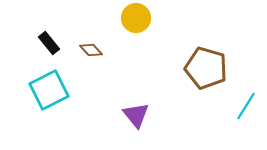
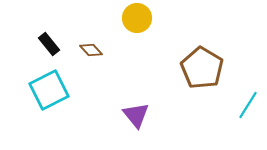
yellow circle: moved 1 px right
black rectangle: moved 1 px down
brown pentagon: moved 4 px left; rotated 15 degrees clockwise
cyan line: moved 2 px right, 1 px up
